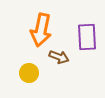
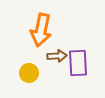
purple rectangle: moved 9 px left, 26 px down
brown arrow: moved 2 px left, 1 px up; rotated 24 degrees counterclockwise
